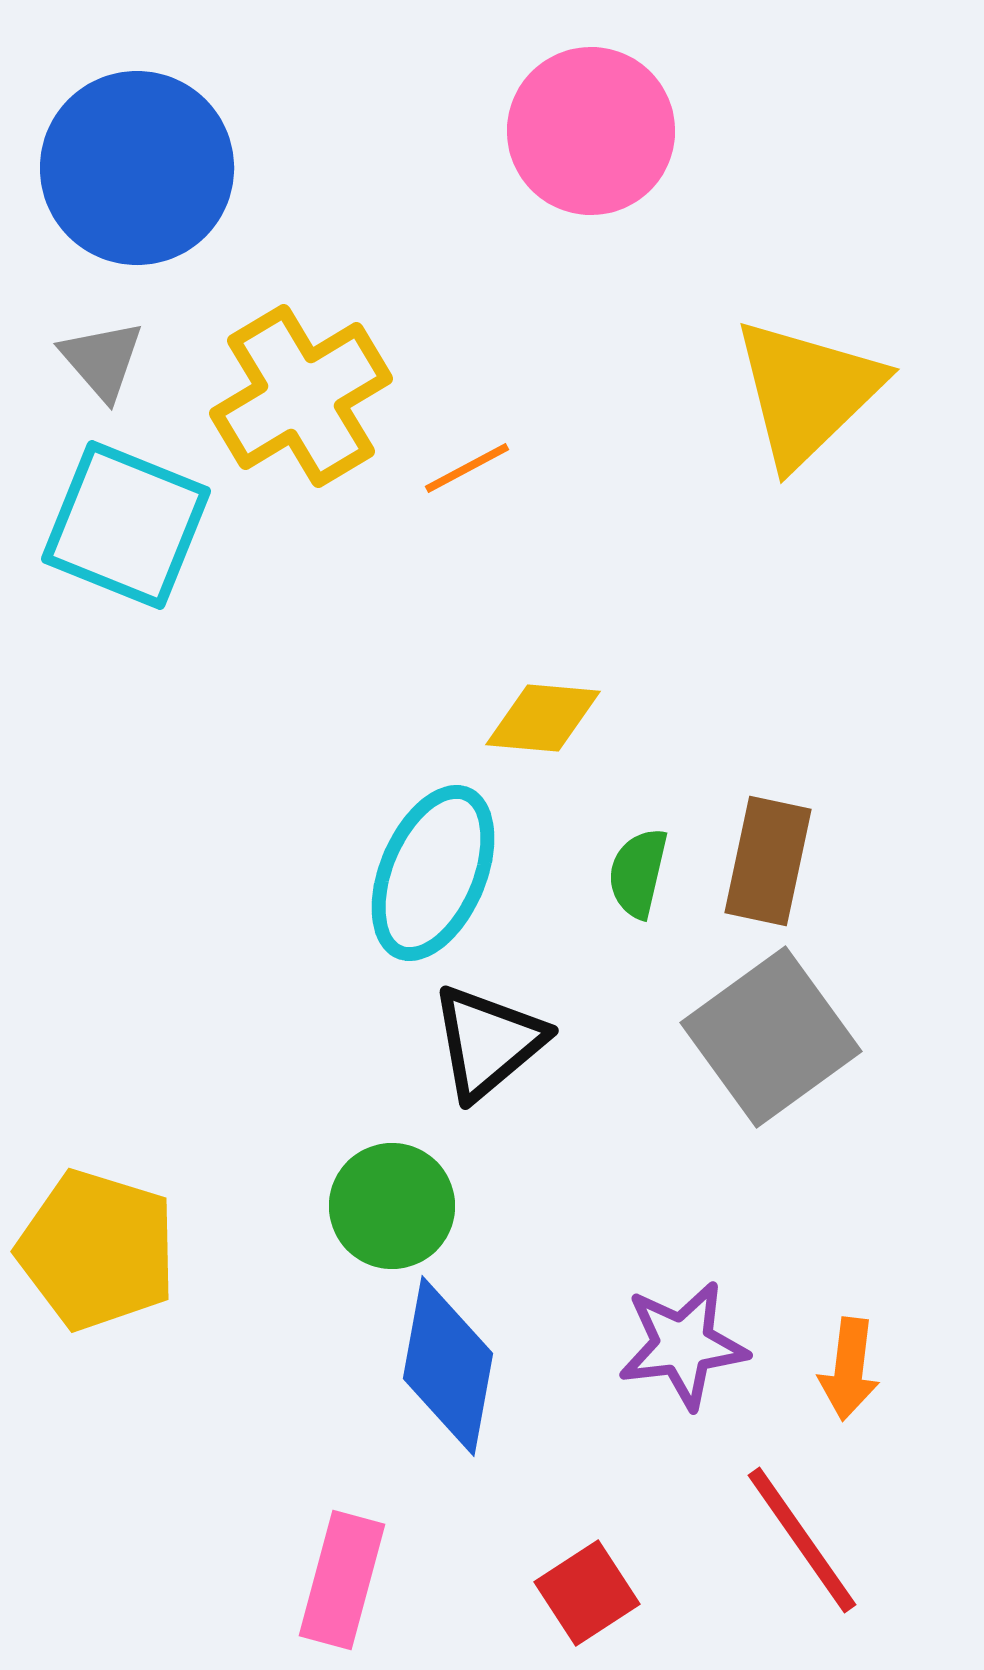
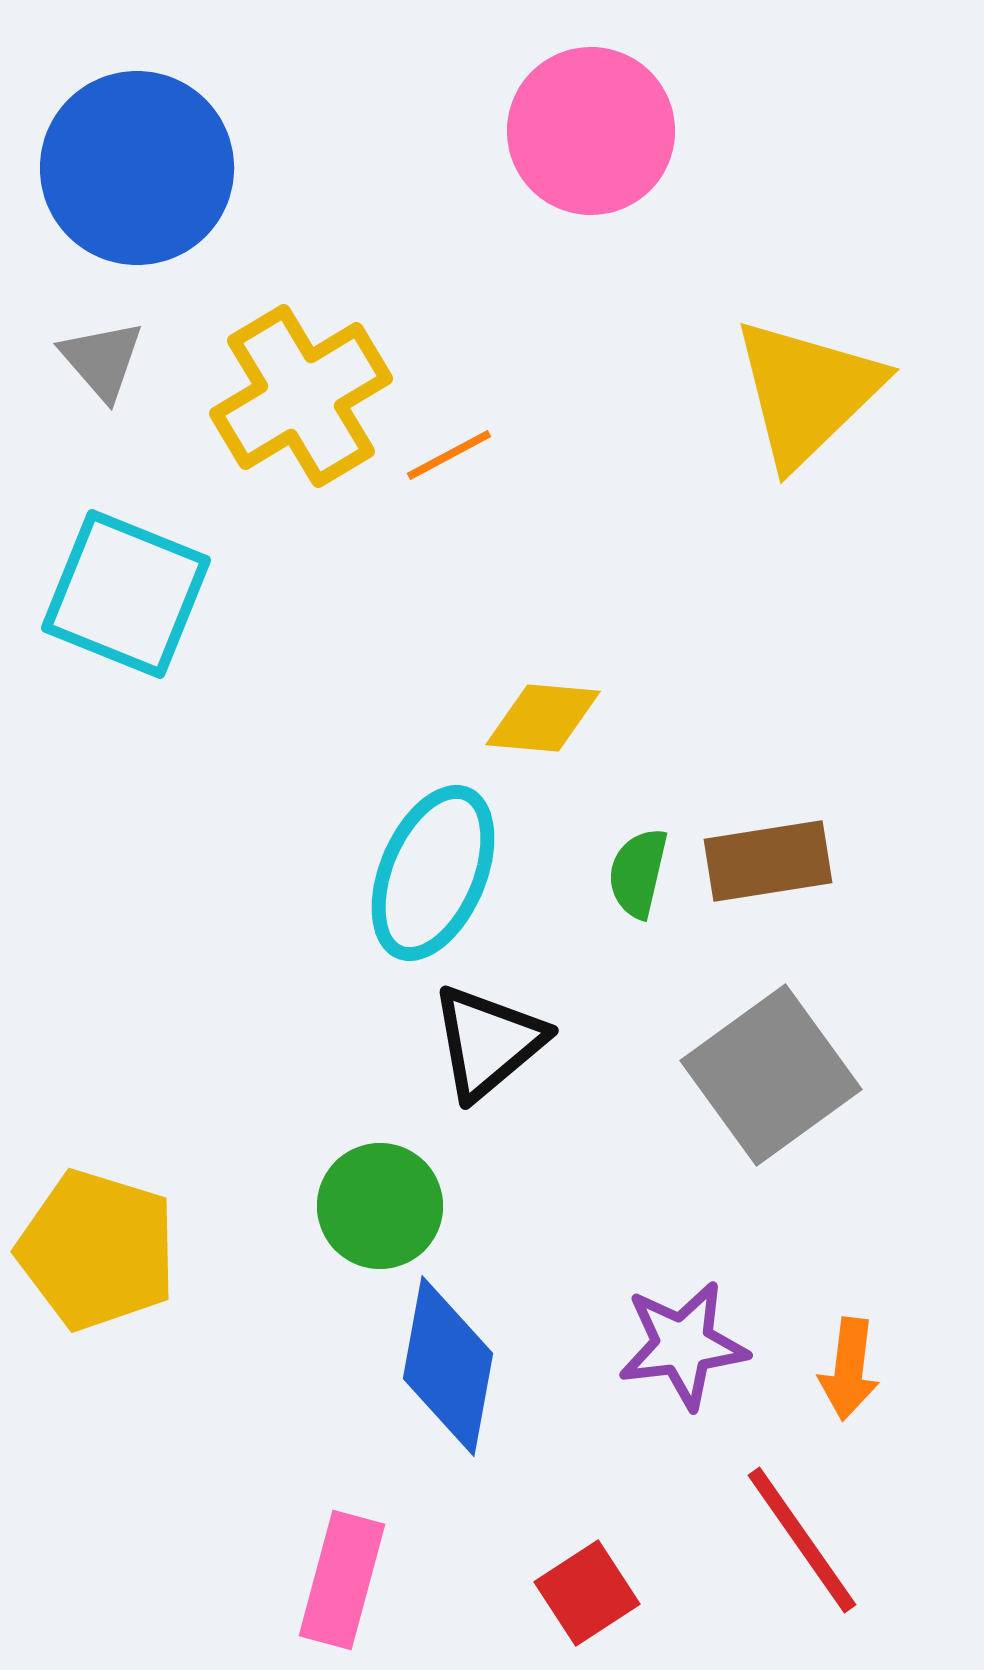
orange line: moved 18 px left, 13 px up
cyan square: moved 69 px down
brown rectangle: rotated 69 degrees clockwise
gray square: moved 38 px down
green circle: moved 12 px left
